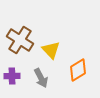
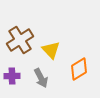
brown cross: rotated 24 degrees clockwise
orange diamond: moved 1 px right, 1 px up
